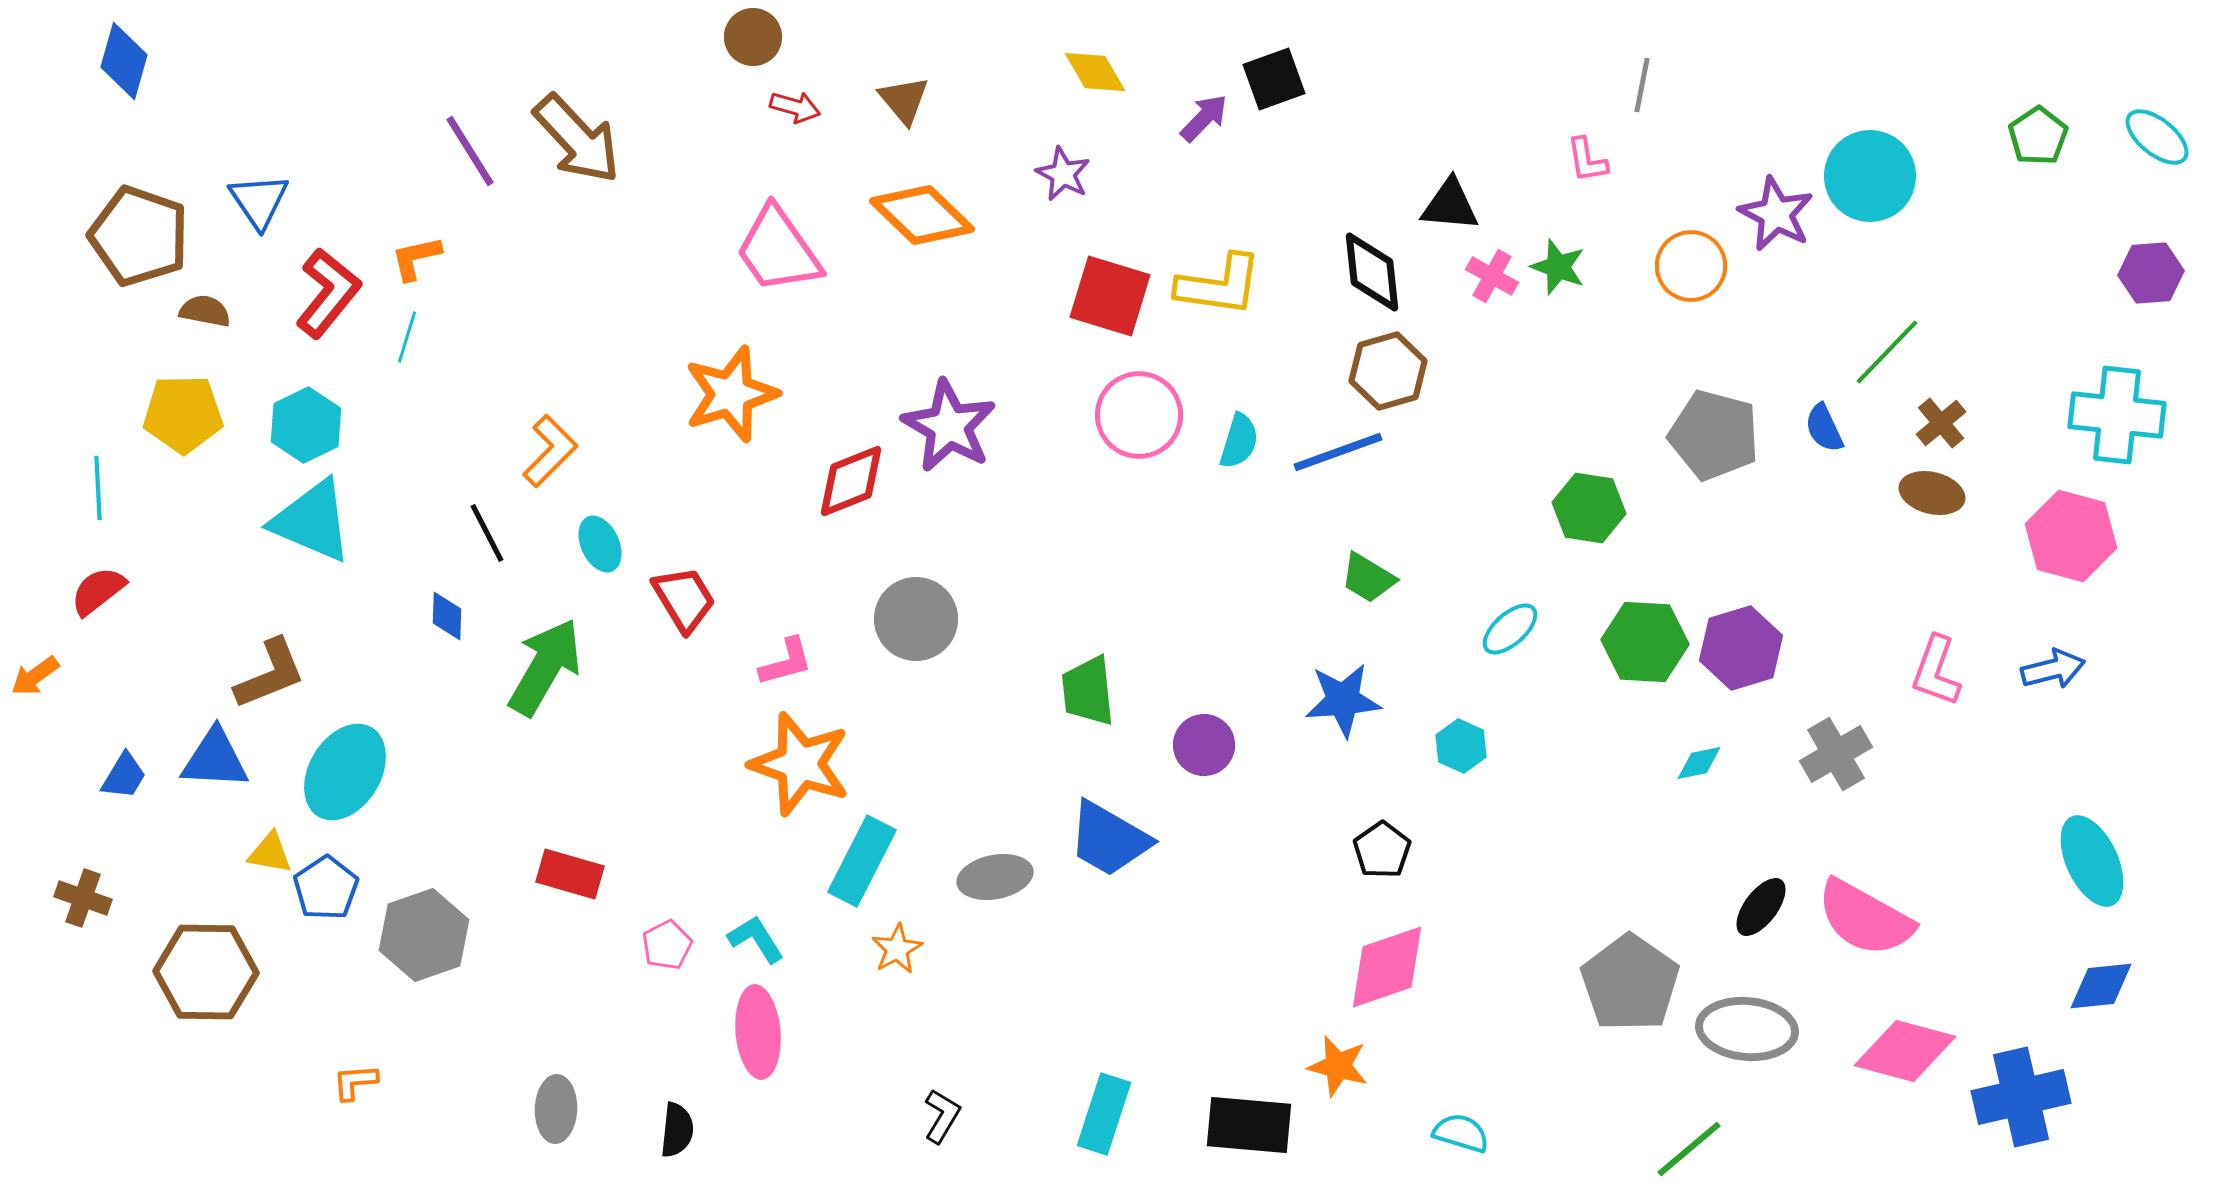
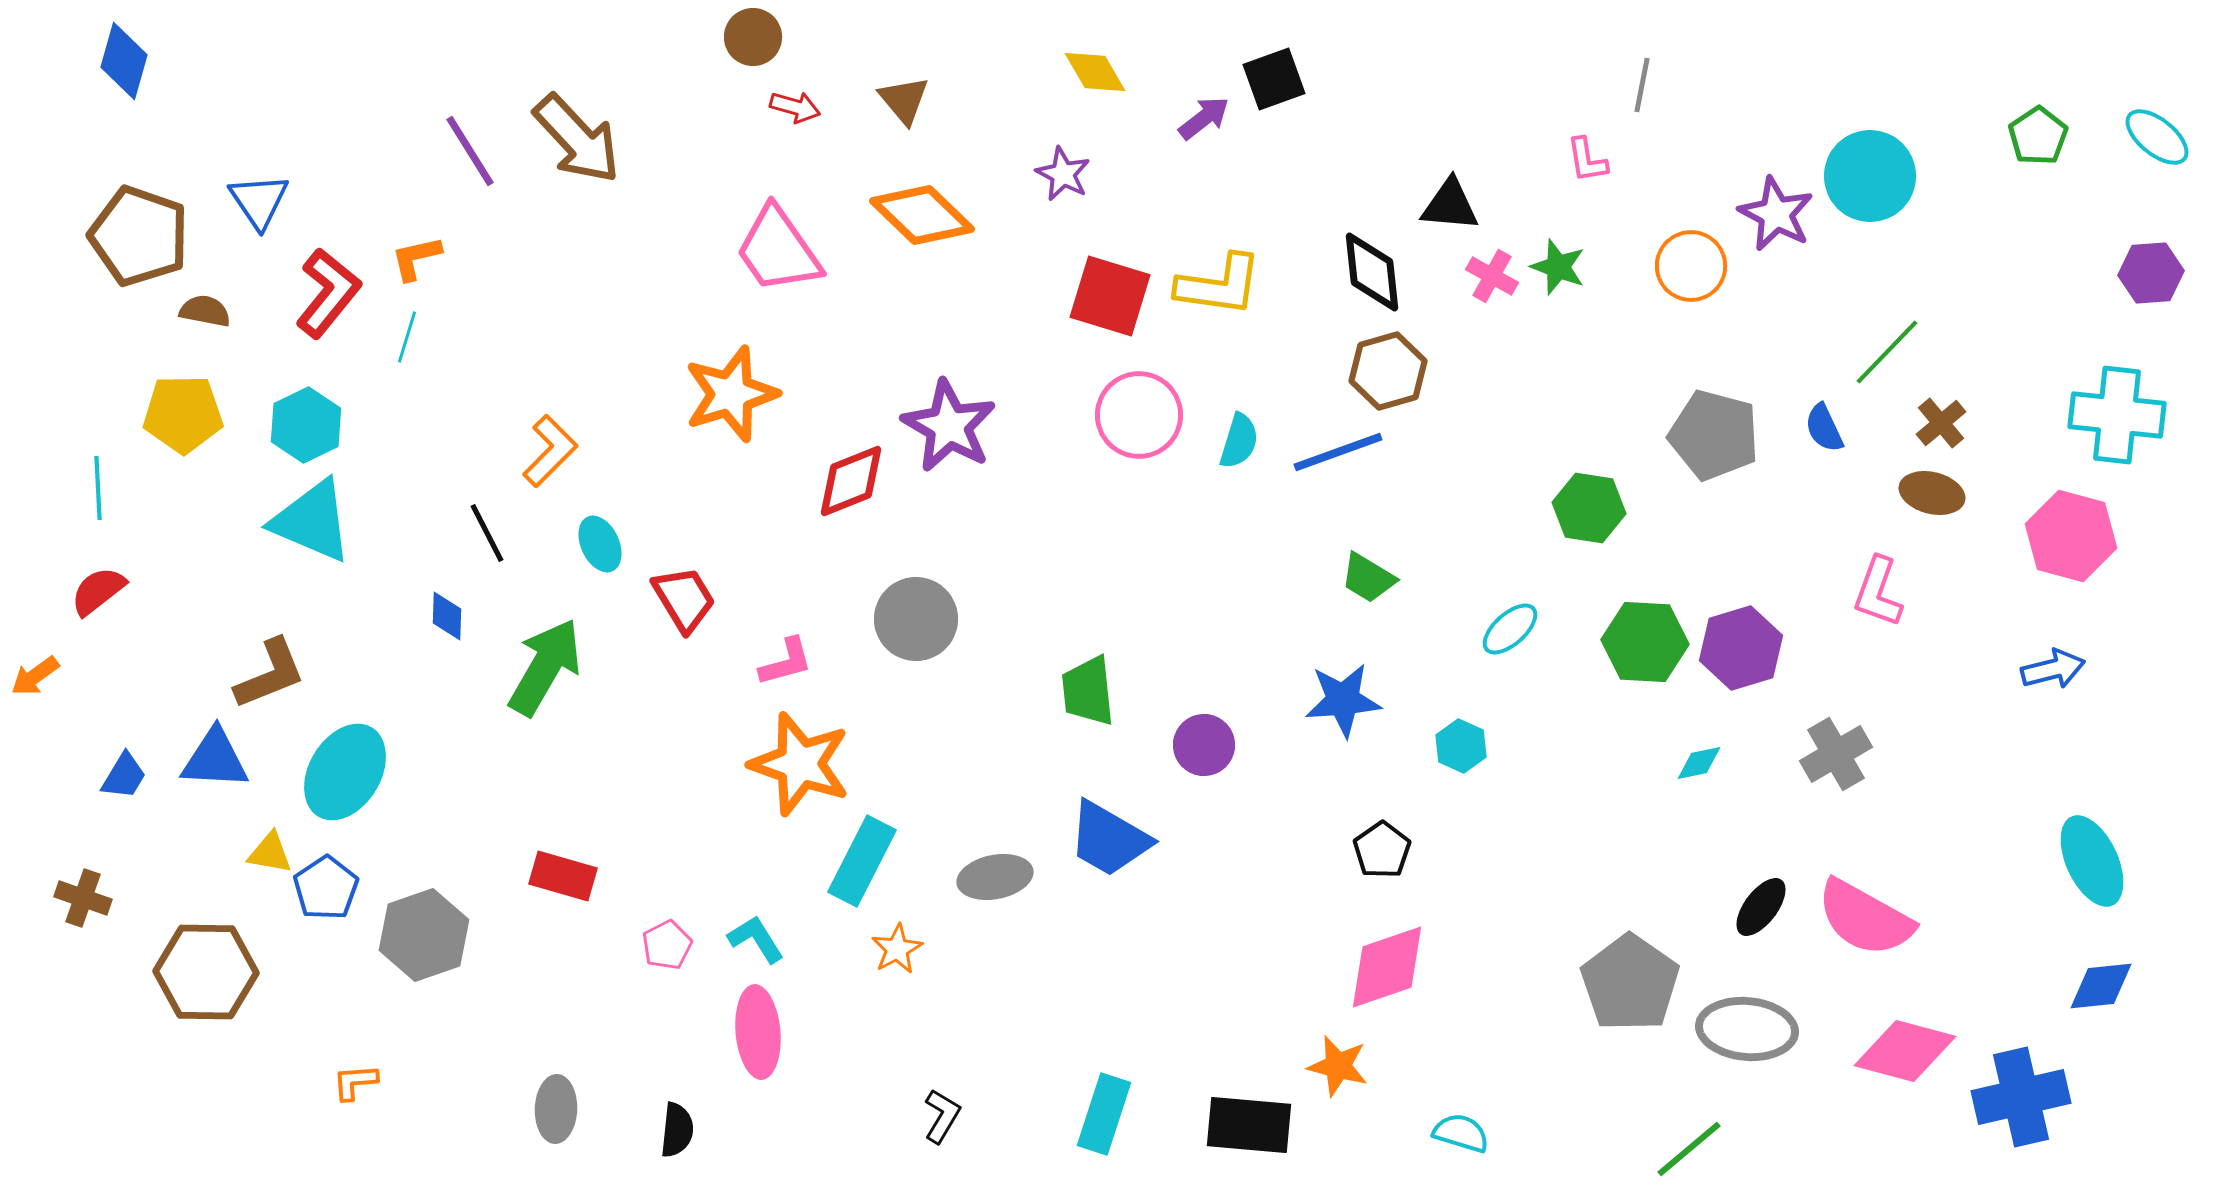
purple arrow at (1204, 118): rotated 8 degrees clockwise
pink L-shape at (1936, 671): moved 58 px left, 79 px up
red rectangle at (570, 874): moved 7 px left, 2 px down
